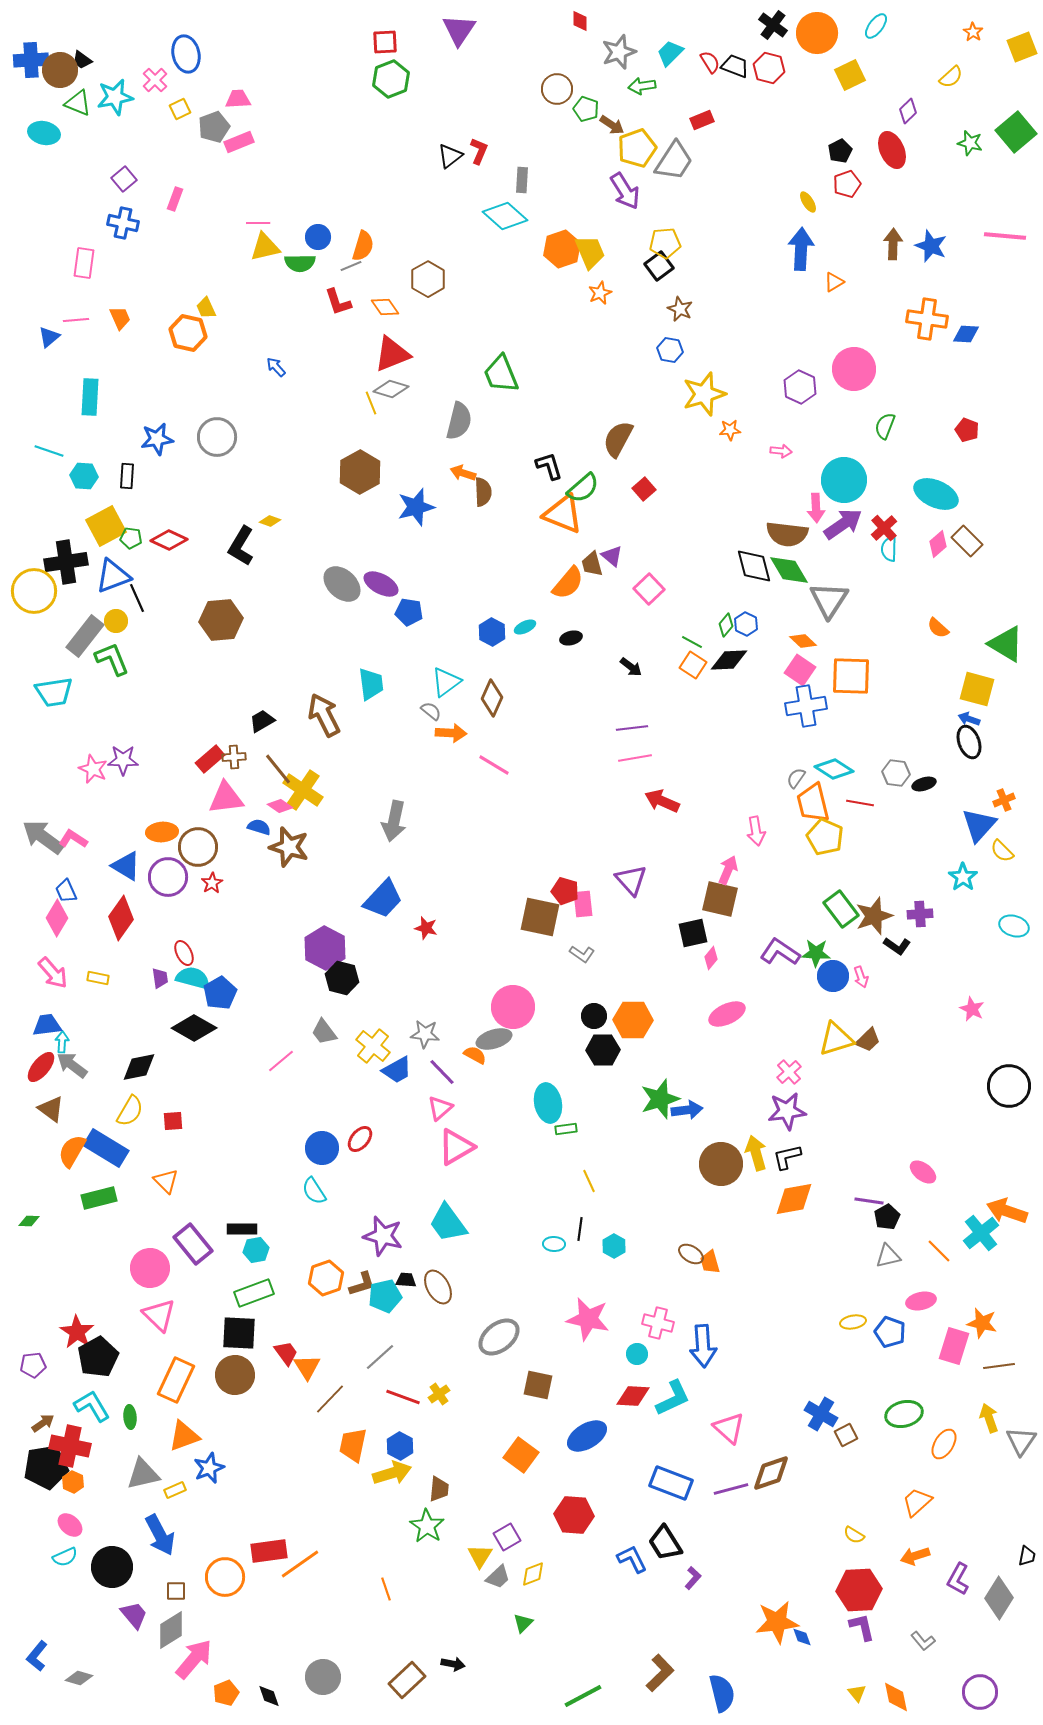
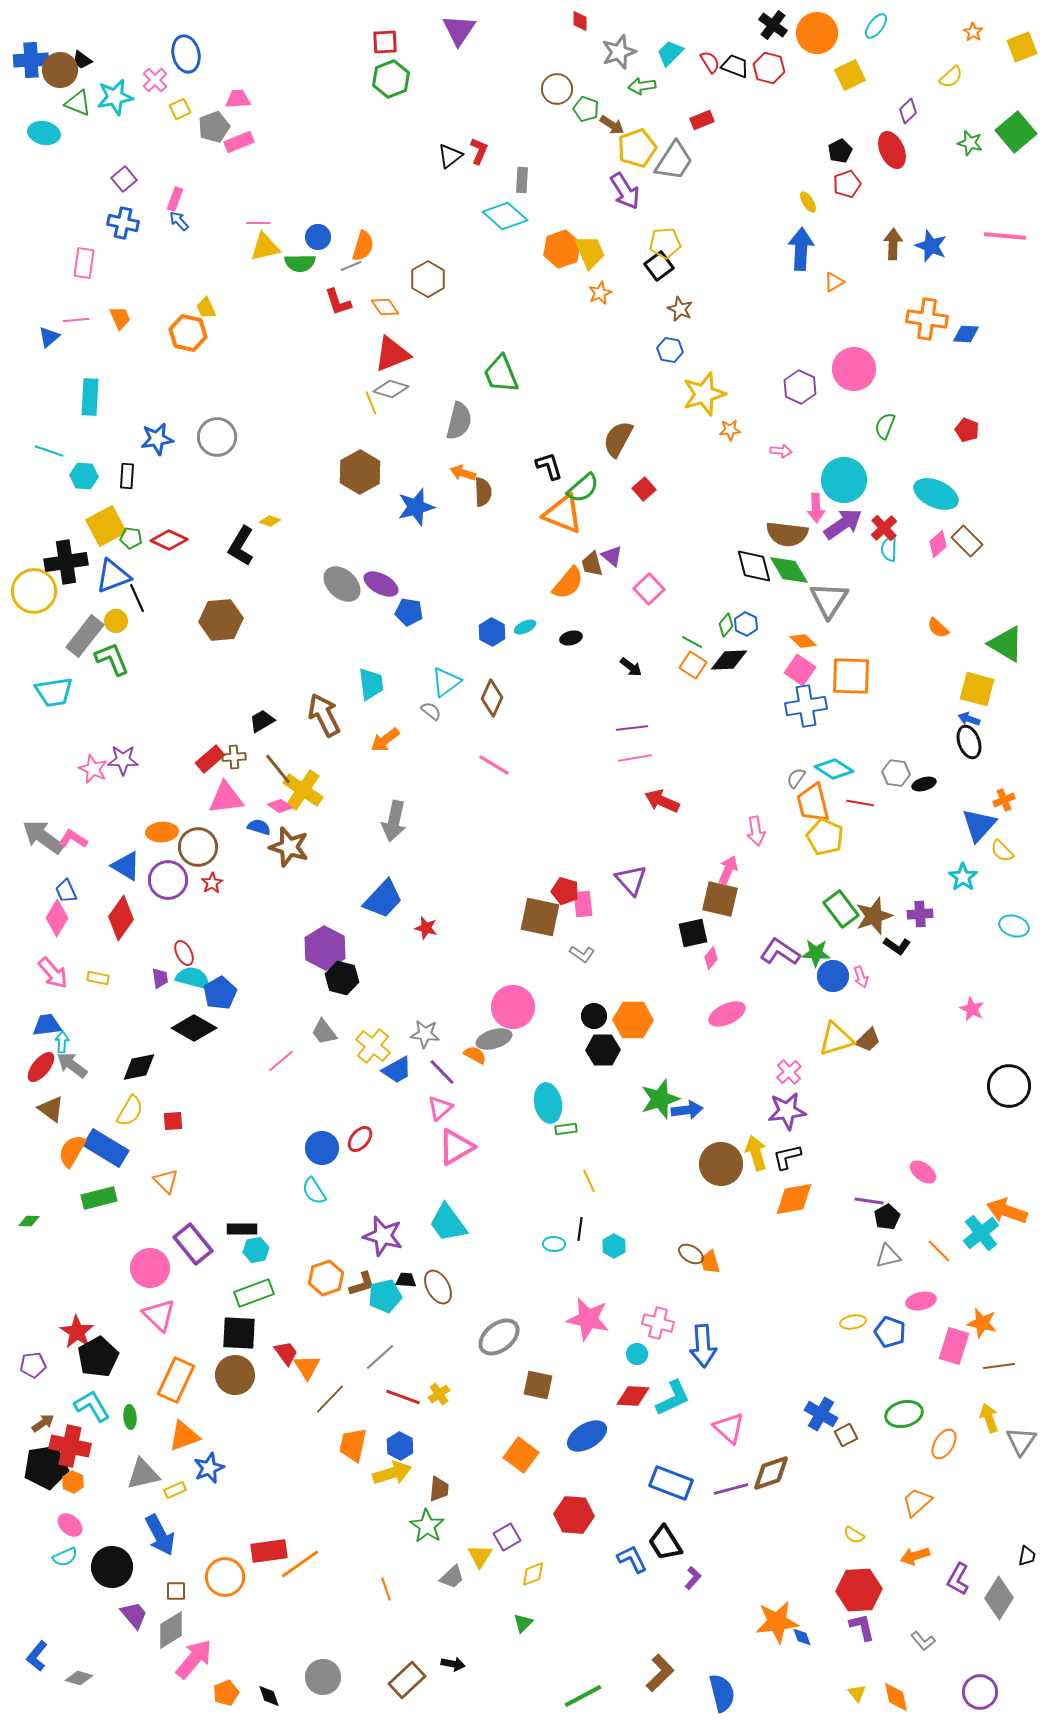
blue arrow at (276, 367): moved 97 px left, 146 px up
orange arrow at (451, 733): moved 66 px left, 7 px down; rotated 140 degrees clockwise
purple circle at (168, 877): moved 3 px down
gray trapezoid at (498, 1577): moved 46 px left
